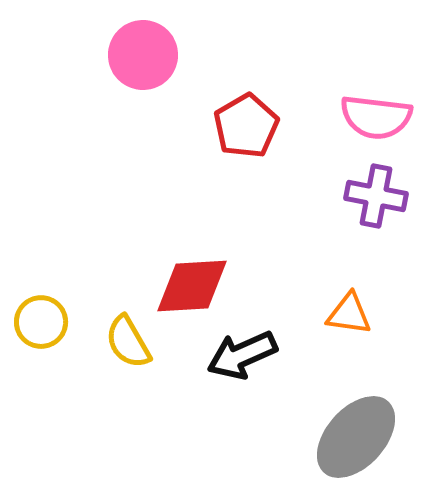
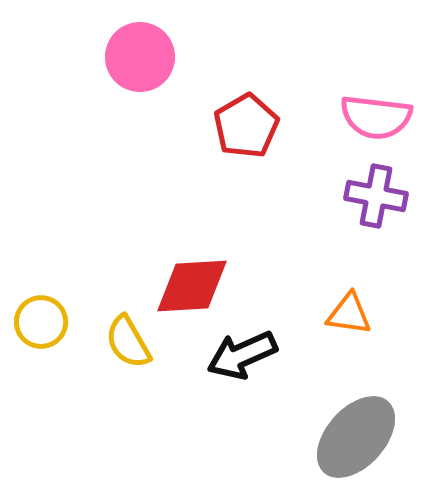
pink circle: moved 3 px left, 2 px down
